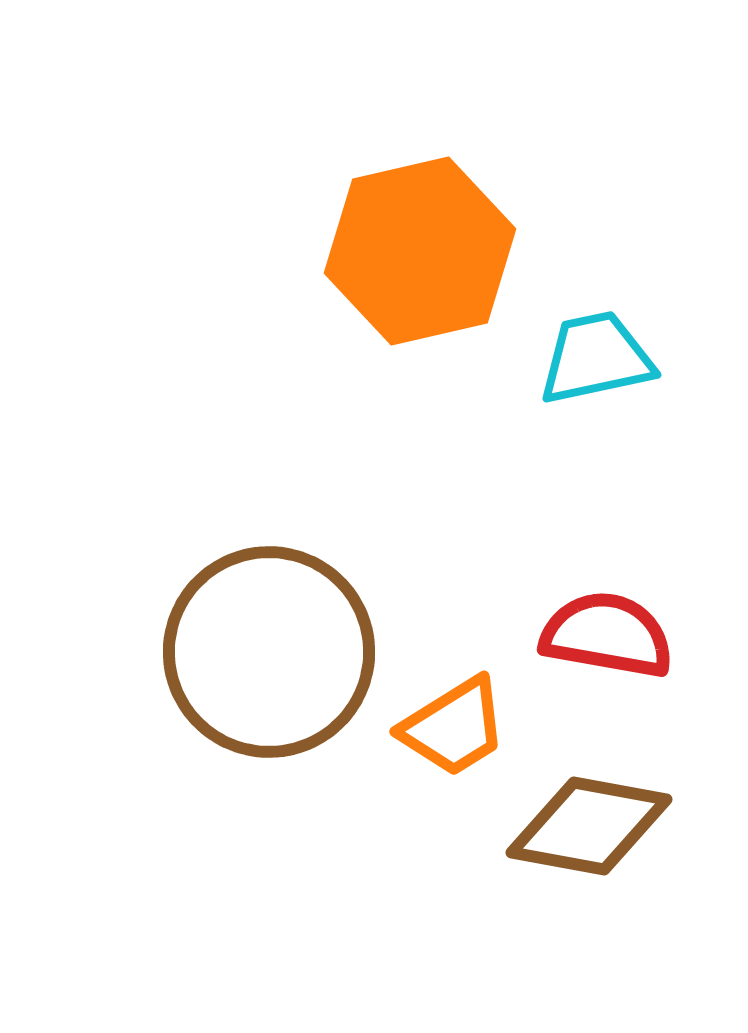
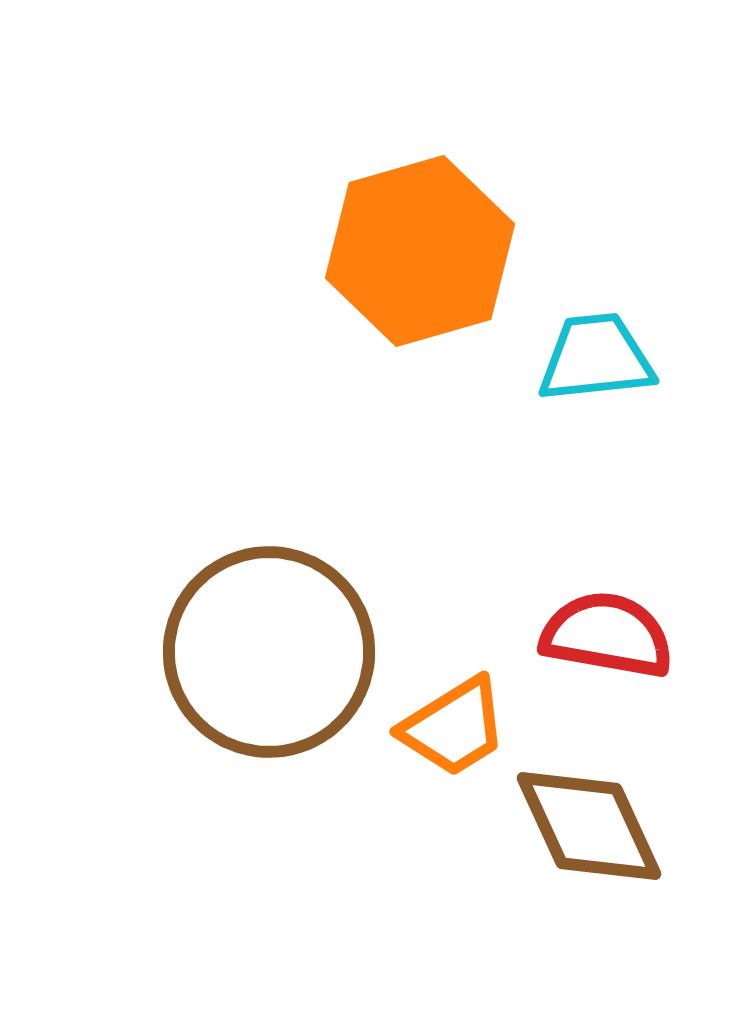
orange hexagon: rotated 3 degrees counterclockwise
cyan trapezoid: rotated 6 degrees clockwise
brown diamond: rotated 55 degrees clockwise
